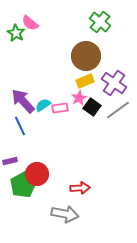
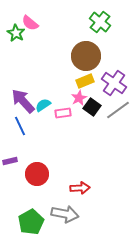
pink rectangle: moved 3 px right, 5 px down
green pentagon: moved 8 px right, 37 px down
